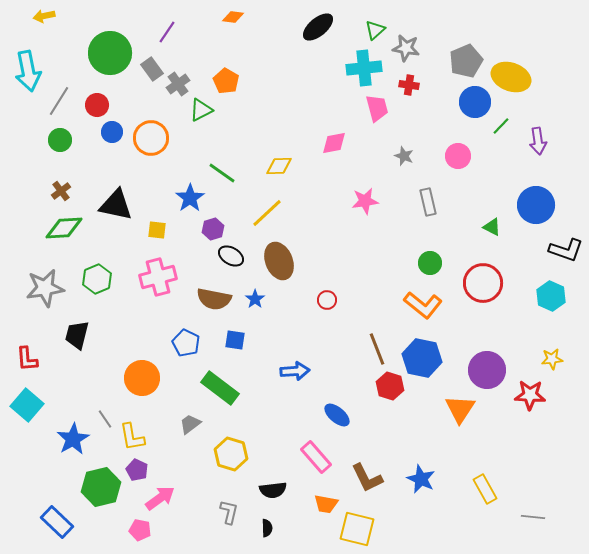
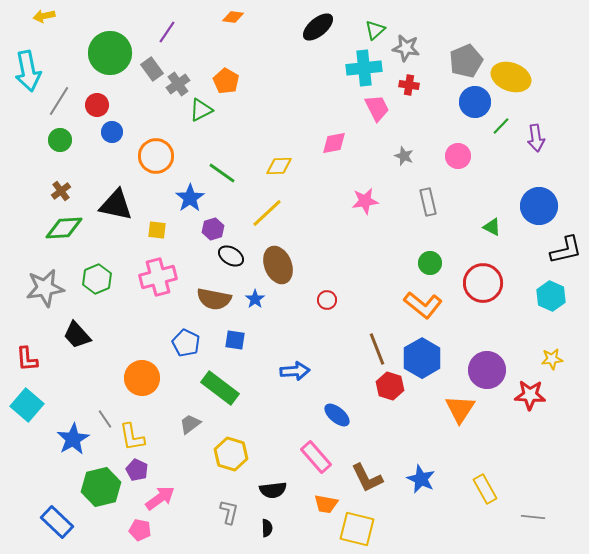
pink trapezoid at (377, 108): rotated 12 degrees counterclockwise
orange circle at (151, 138): moved 5 px right, 18 px down
purple arrow at (538, 141): moved 2 px left, 3 px up
blue circle at (536, 205): moved 3 px right, 1 px down
black L-shape at (566, 250): rotated 32 degrees counterclockwise
brown ellipse at (279, 261): moved 1 px left, 4 px down
black trapezoid at (77, 335): rotated 56 degrees counterclockwise
blue hexagon at (422, 358): rotated 18 degrees clockwise
